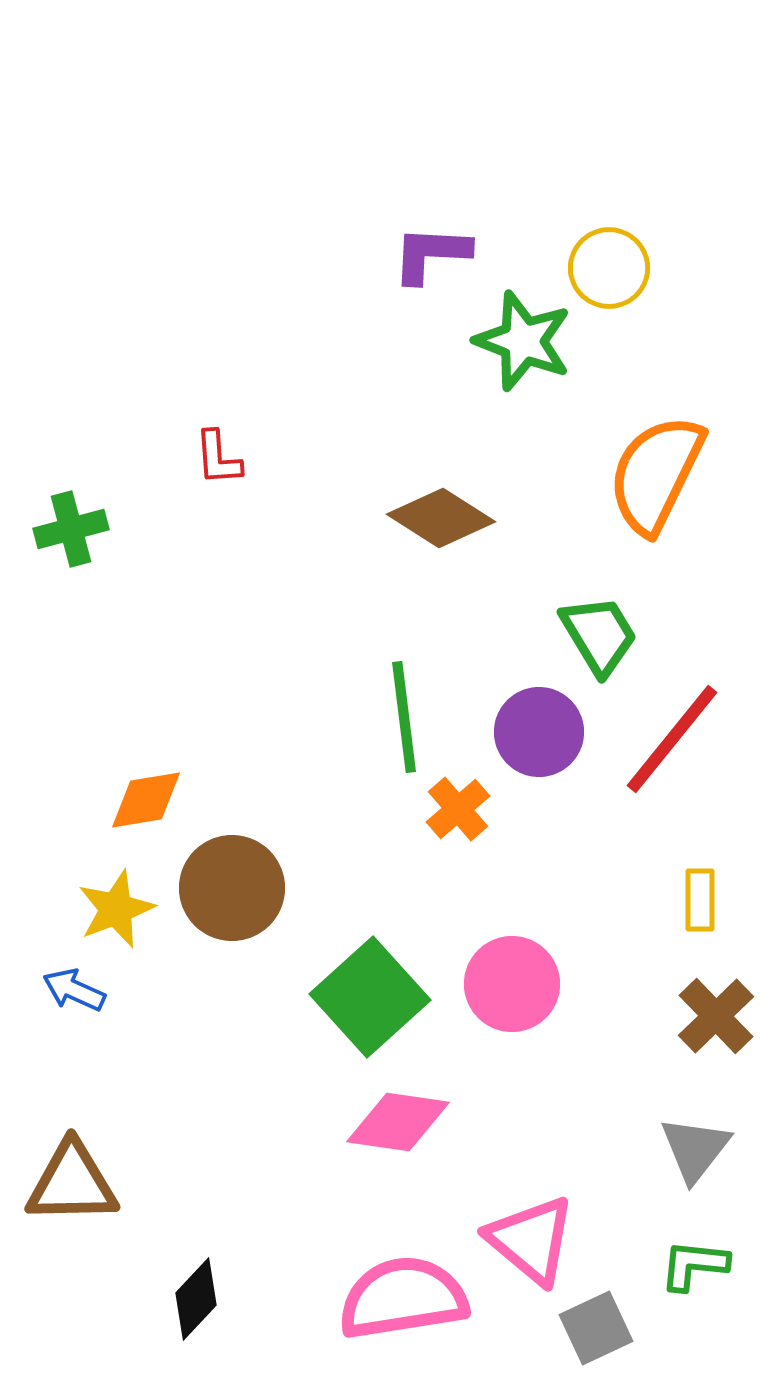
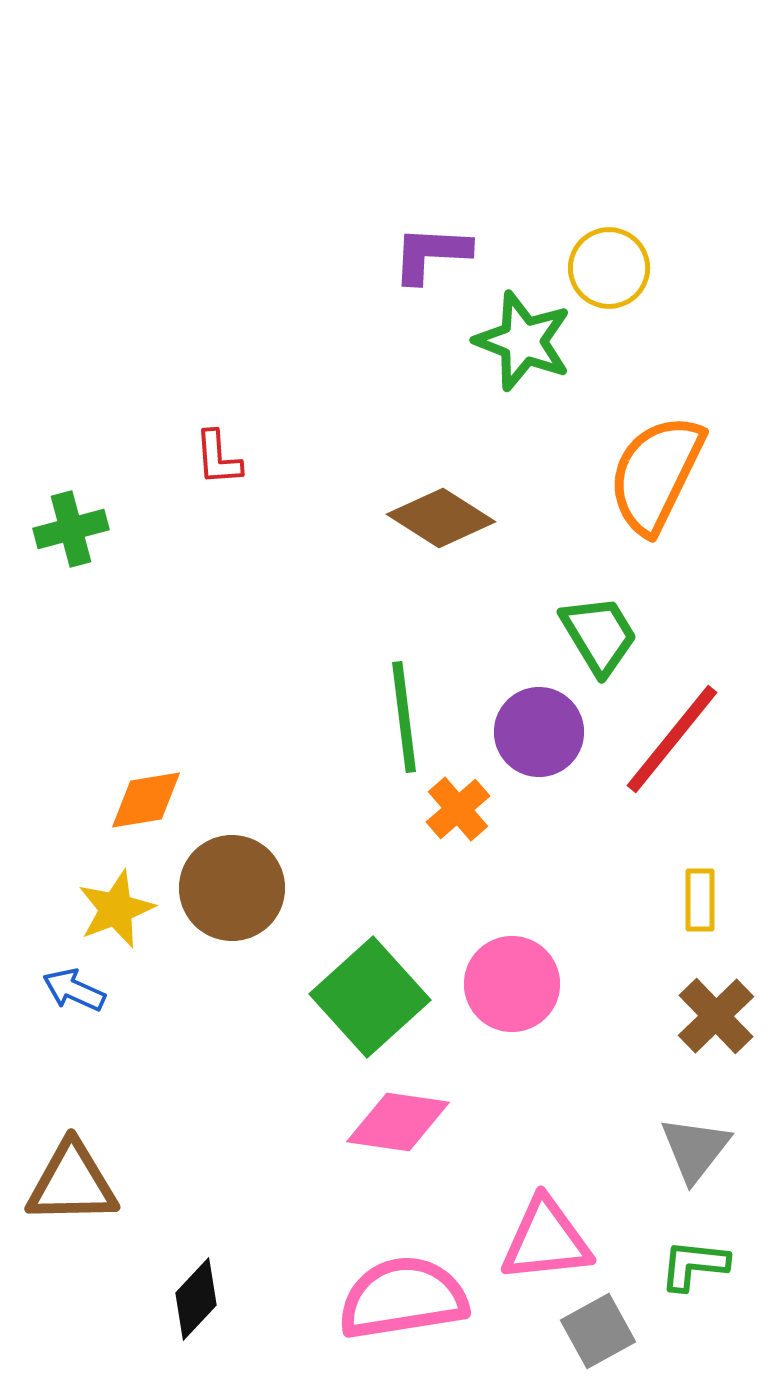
pink triangle: moved 15 px right; rotated 46 degrees counterclockwise
gray square: moved 2 px right, 3 px down; rotated 4 degrees counterclockwise
